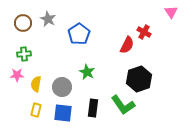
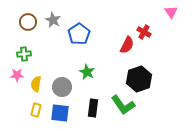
gray star: moved 5 px right, 1 px down
brown circle: moved 5 px right, 1 px up
blue square: moved 3 px left
